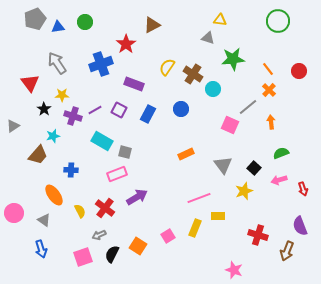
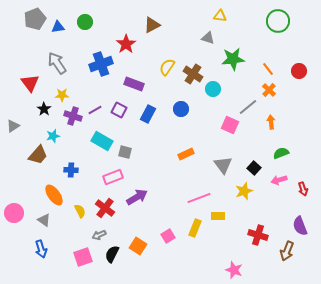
yellow triangle at (220, 20): moved 4 px up
pink rectangle at (117, 174): moved 4 px left, 3 px down
